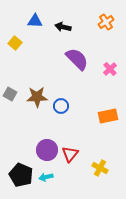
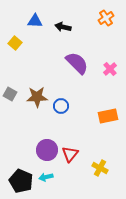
orange cross: moved 4 px up
purple semicircle: moved 4 px down
black pentagon: moved 6 px down
